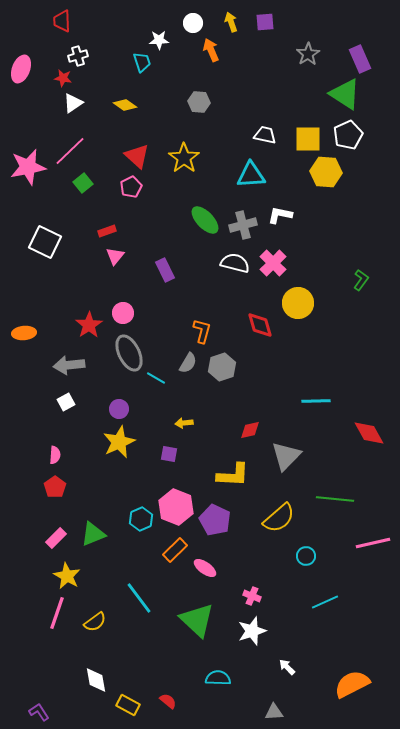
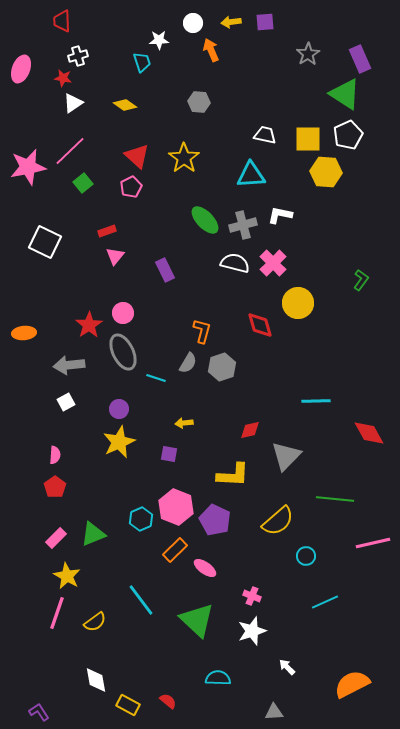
yellow arrow at (231, 22): rotated 78 degrees counterclockwise
gray ellipse at (129, 353): moved 6 px left, 1 px up
cyan line at (156, 378): rotated 12 degrees counterclockwise
yellow semicircle at (279, 518): moved 1 px left, 3 px down
cyan line at (139, 598): moved 2 px right, 2 px down
